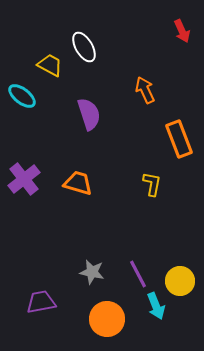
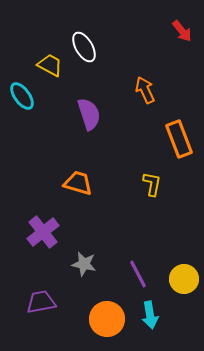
red arrow: rotated 15 degrees counterclockwise
cyan ellipse: rotated 16 degrees clockwise
purple cross: moved 19 px right, 53 px down
gray star: moved 8 px left, 8 px up
yellow circle: moved 4 px right, 2 px up
cyan arrow: moved 6 px left, 9 px down; rotated 12 degrees clockwise
